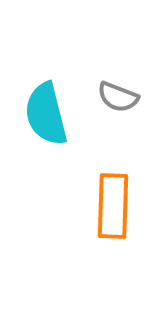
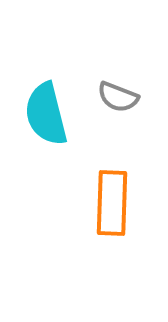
orange rectangle: moved 1 px left, 3 px up
